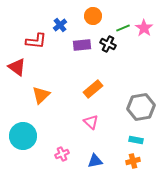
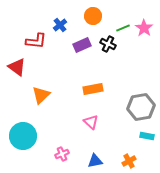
purple rectangle: rotated 18 degrees counterclockwise
orange rectangle: rotated 30 degrees clockwise
cyan rectangle: moved 11 px right, 4 px up
orange cross: moved 4 px left; rotated 16 degrees counterclockwise
